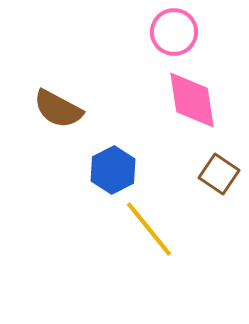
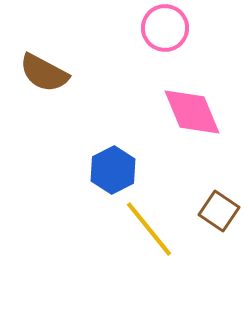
pink circle: moved 9 px left, 4 px up
pink diamond: moved 12 px down; rotated 14 degrees counterclockwise
brown semicircle: moved 14 px left, 36 px up
brown square: moved 37 px down
